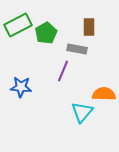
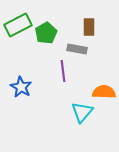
purple line: rotated 30 degrees counterclockwise
blue star: rotated 25 degrees clockwise
orange semicircle: moved 2 px up
